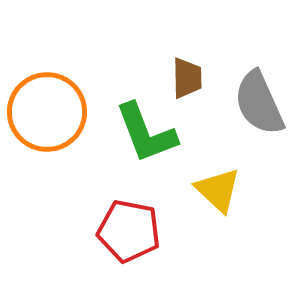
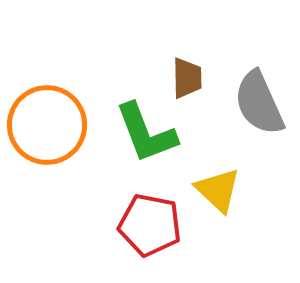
orange circle: moved 13 px down
red pentagon: moved 21 px right, 6 px up
